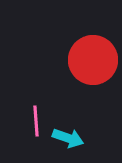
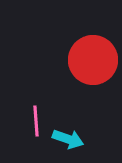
cyan arrow: moved 1 px down
